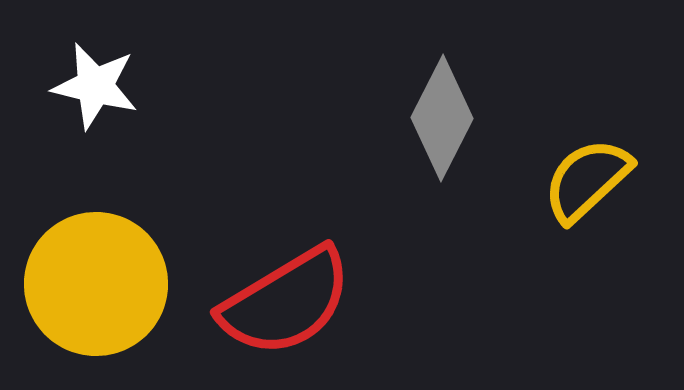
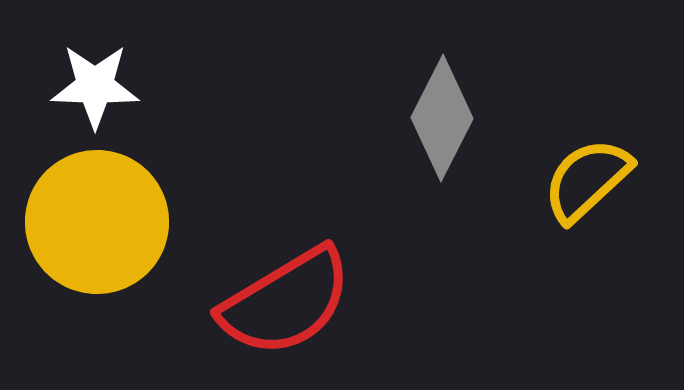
white star: rotated 12 degrees counterclockwise
yellow circle: moved 1 px right, 62 px up
